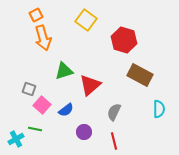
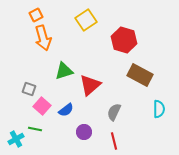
yellow square: rotated 20 degrees clockwise
pink square: moved 1 px down
